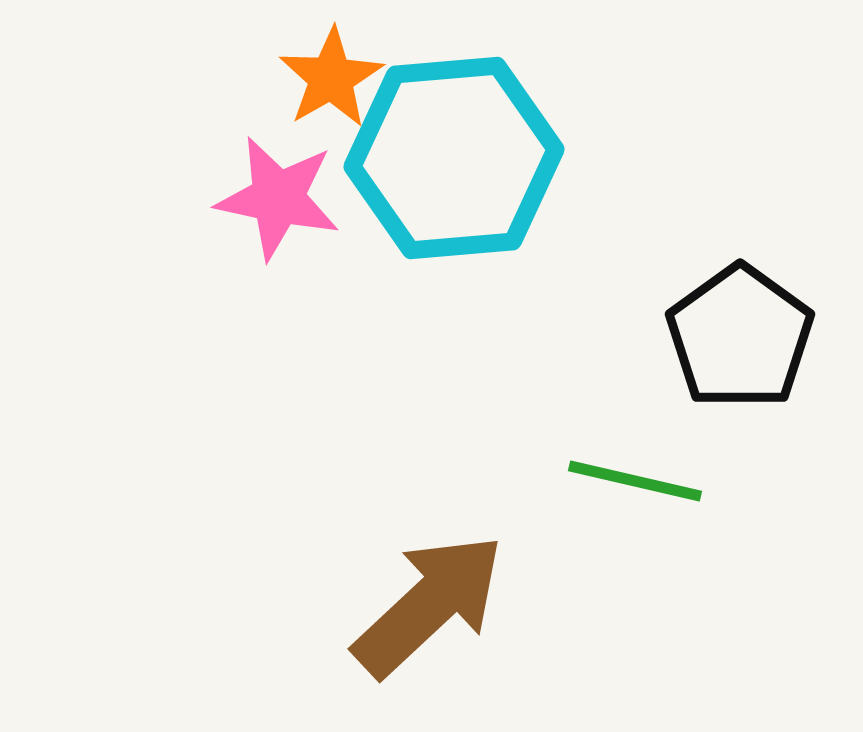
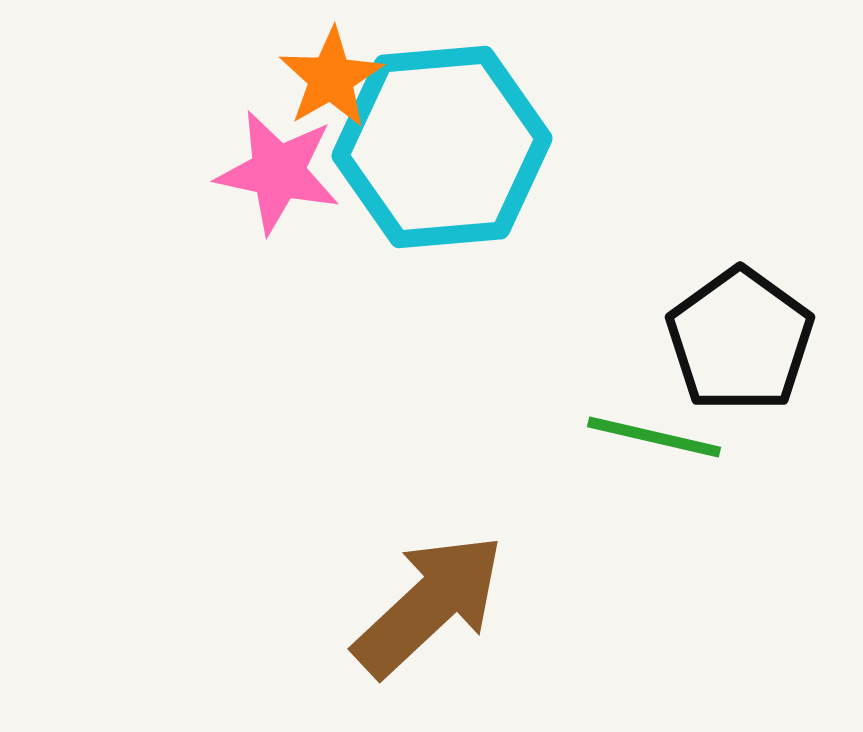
cyan hexagon: moved 12 px left, 11 px up
pink star: moved 26 px up
black pentagon: moved 3 px down
green line: moved 19 px right, 44 px up
